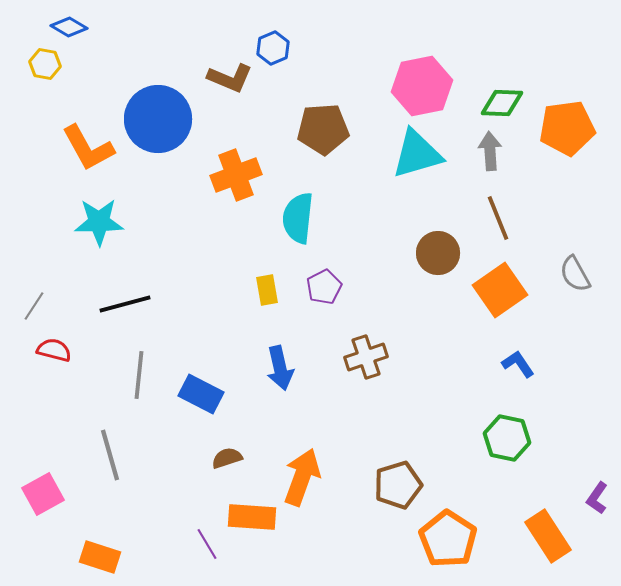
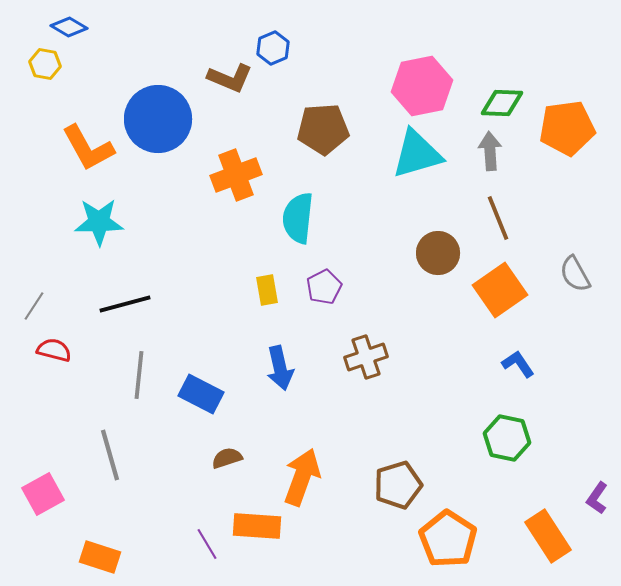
orange rectangle at (252, 517): moved 5 px right, 9 px down
